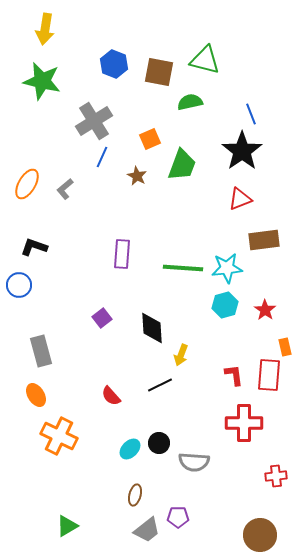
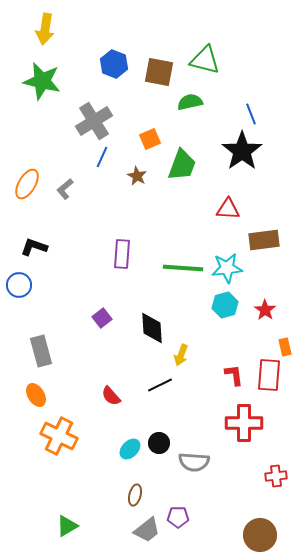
red triangle at (240, 199): moved 12 px left, 10 px down; rotated 25 degrees clockwise
